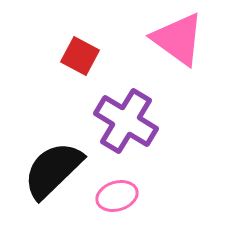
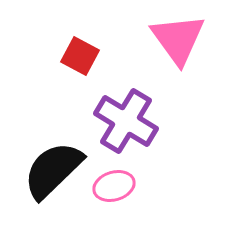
pink triangle: rotated 18 degrees clockwise
pink ellipse: moved 3 px left, 10 px up
